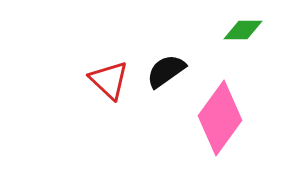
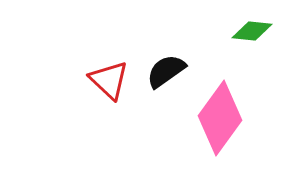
green diamond: moved 9 px right, 1 px down; rotated 6 degrees clockwise
